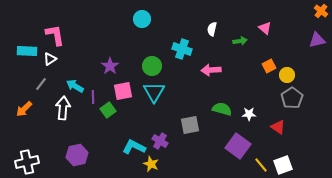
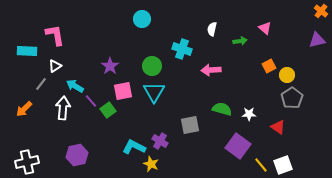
white triangle: moved 5 px right, 7 px down
purple line: moved 2 px left, 4 px down; rotated 40 degrees counterclockwise
